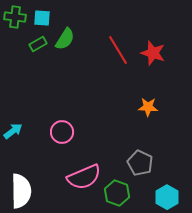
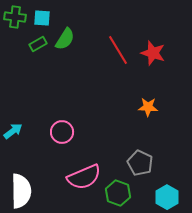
green hexagon: moved 1 px right
